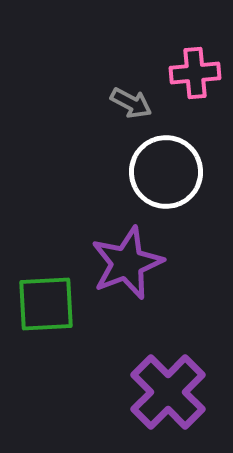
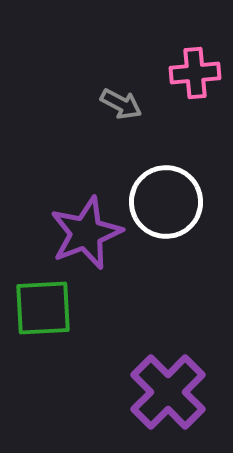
gray arrow: moved 10 px left, 1 px down
white circle: moved 30 px down
purple star: moved 41 px left, 30 px up
green square: moved 3 px left, 4 px down
